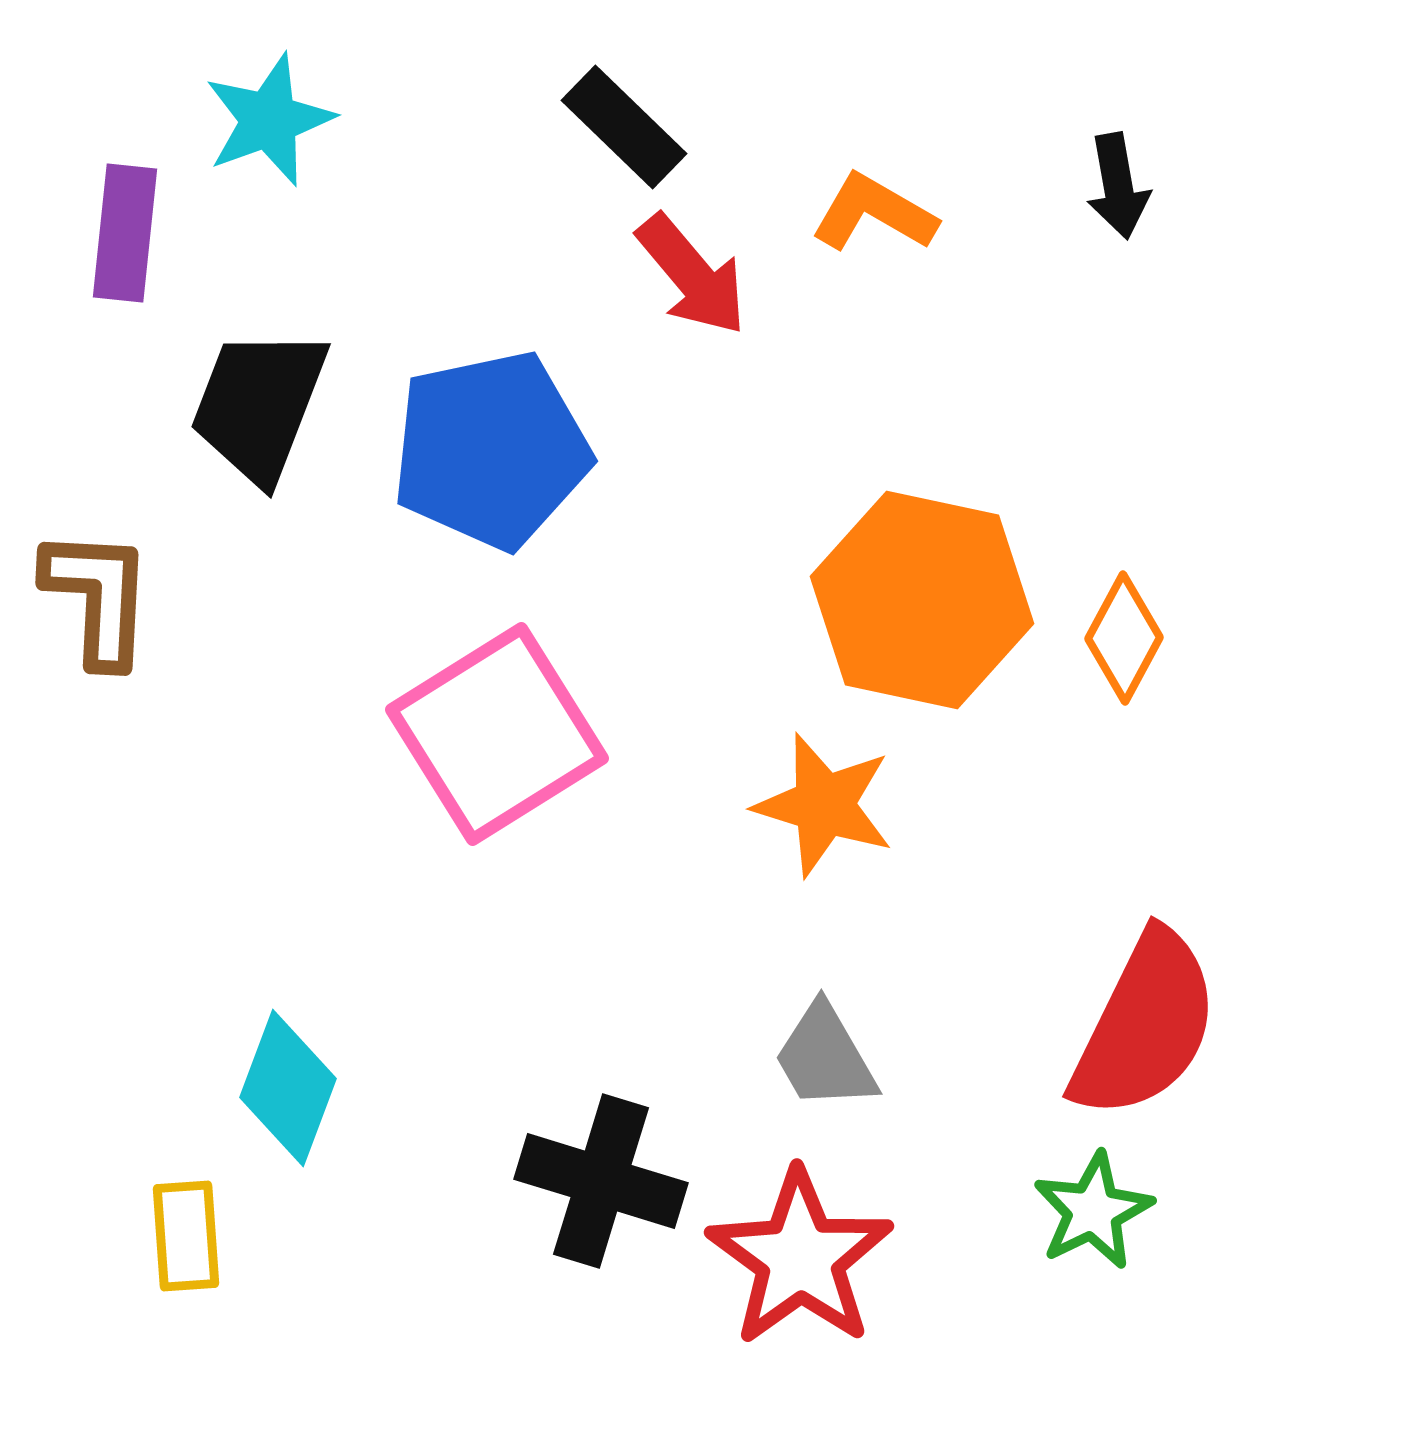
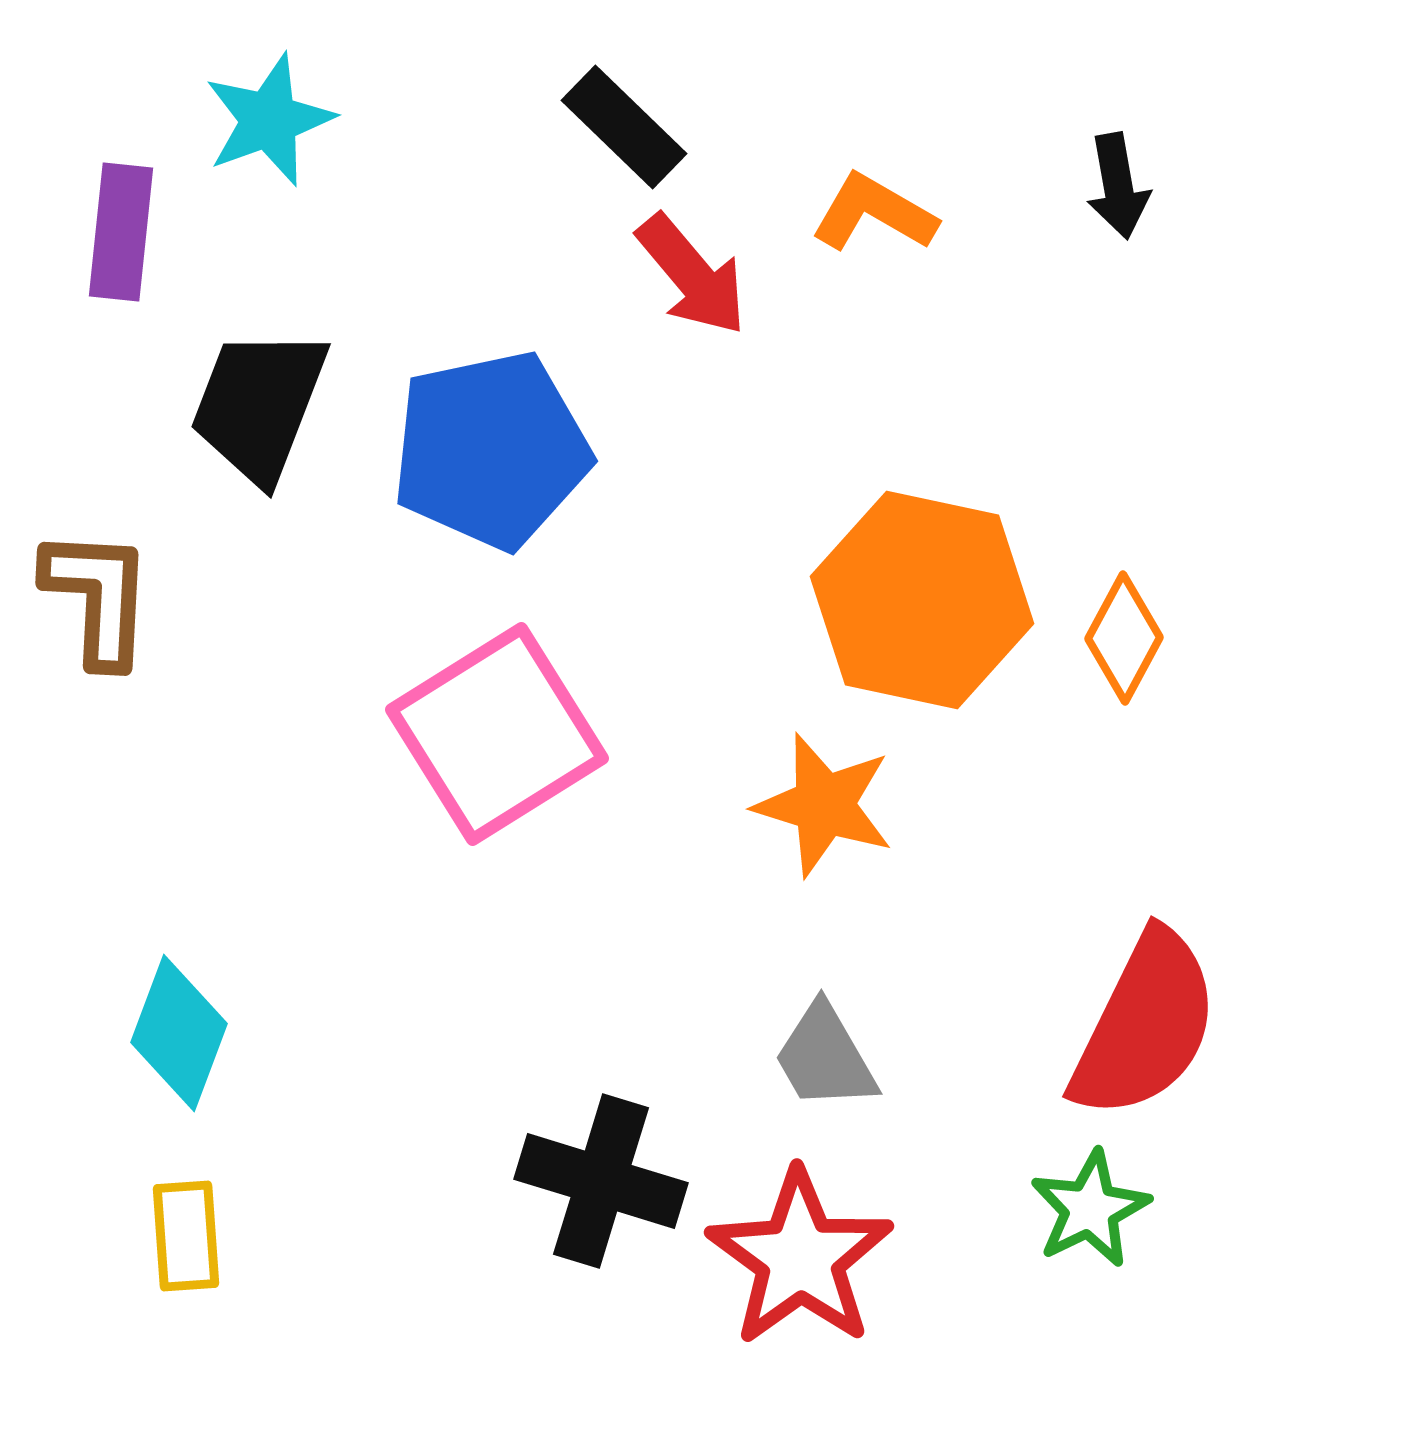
purple rectangle: moved 4 px left, 1 px up
cyan diamond: moved 109 px left, 55 px up
green star: moved 3 px left, 2 px up
